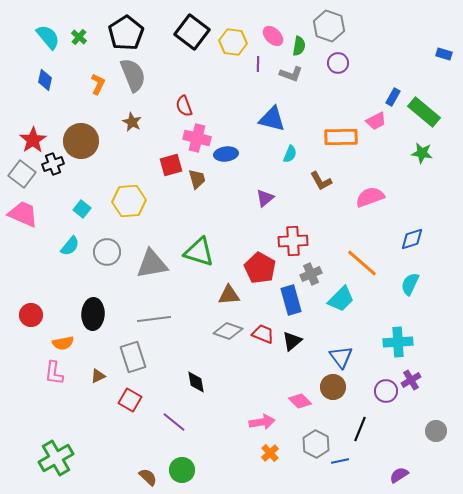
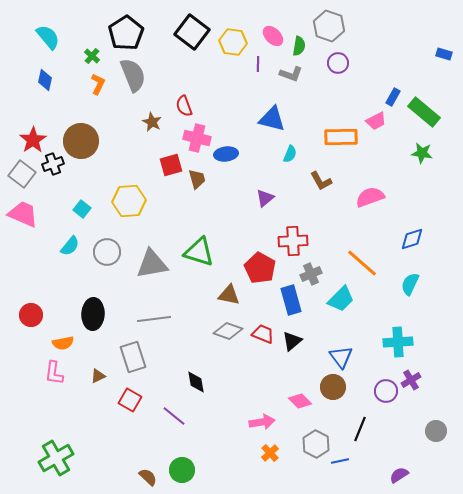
green cross at (79, 37): moved 13 px right, 19 px down
brown star at (132, 122): moved 20 px right
brown triangle at (229, 295): rotated 15 degrees clockwise
purple line at (174, 422): moved 6 px up
